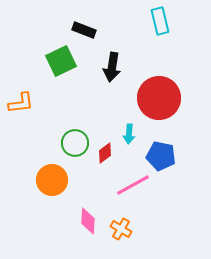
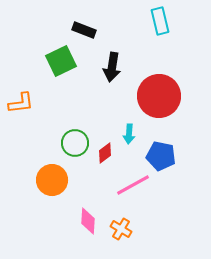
red circle: moved 2 px up
